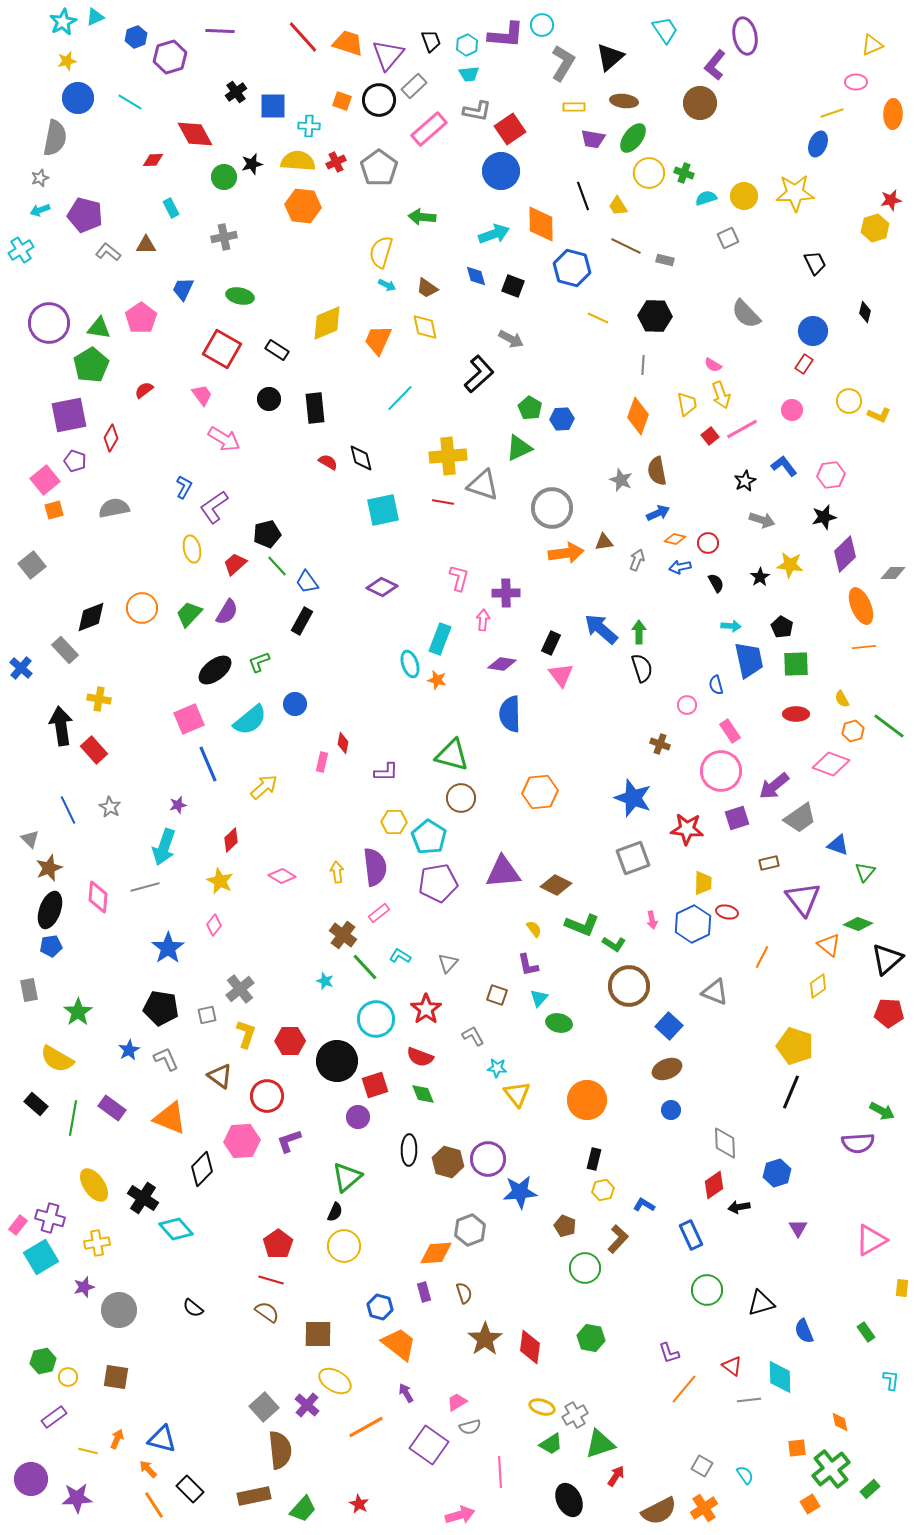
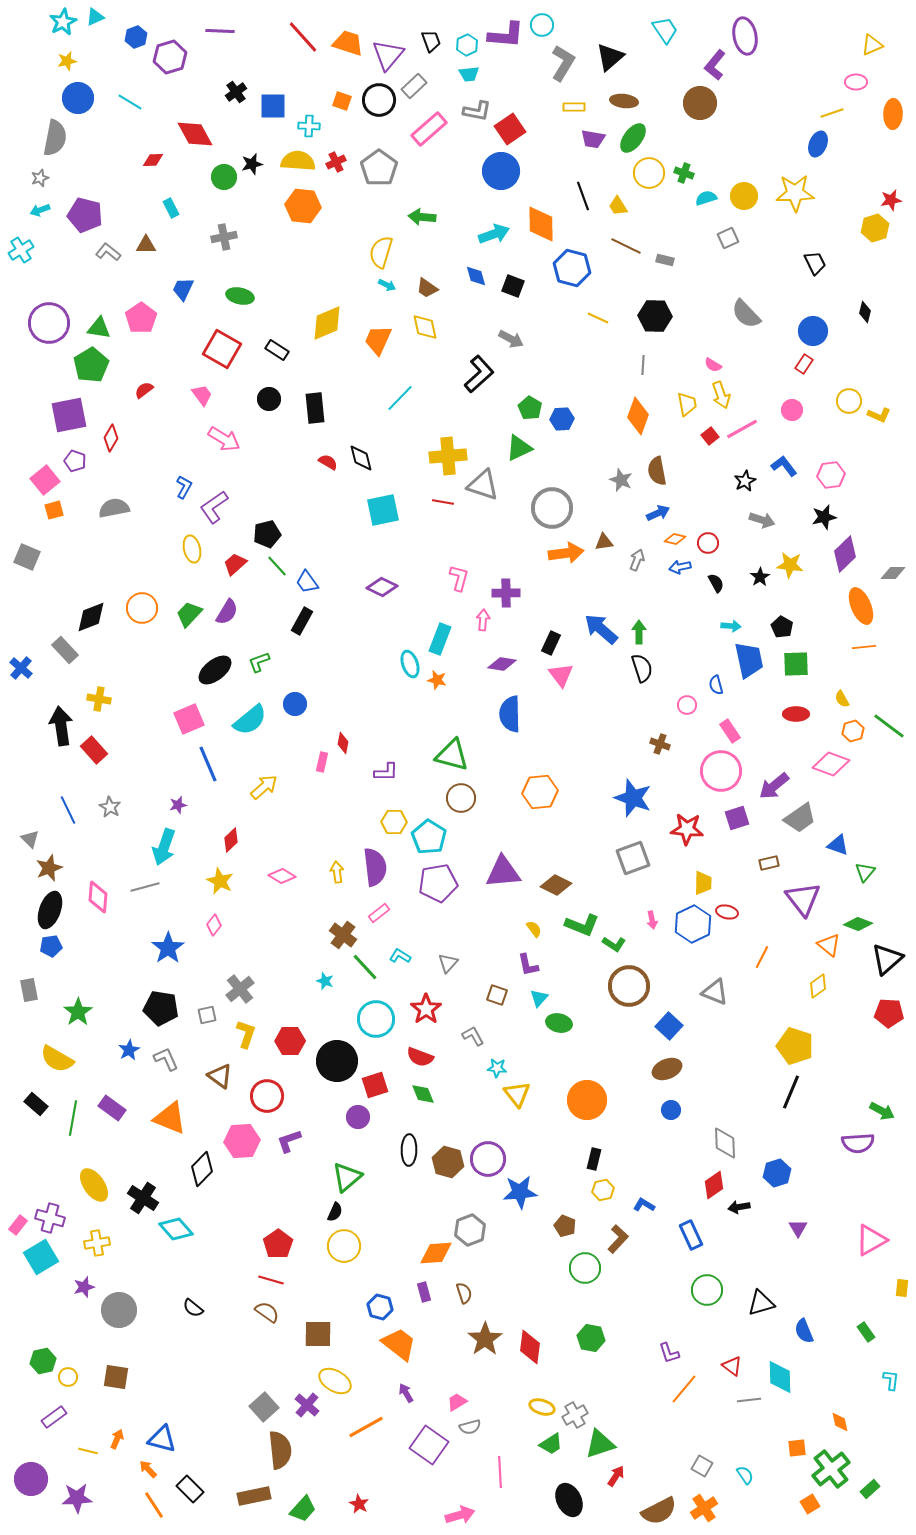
gray square at (32, 565): moved 5 px left, 8 px up; rotated 28 degrees counterclockwise
